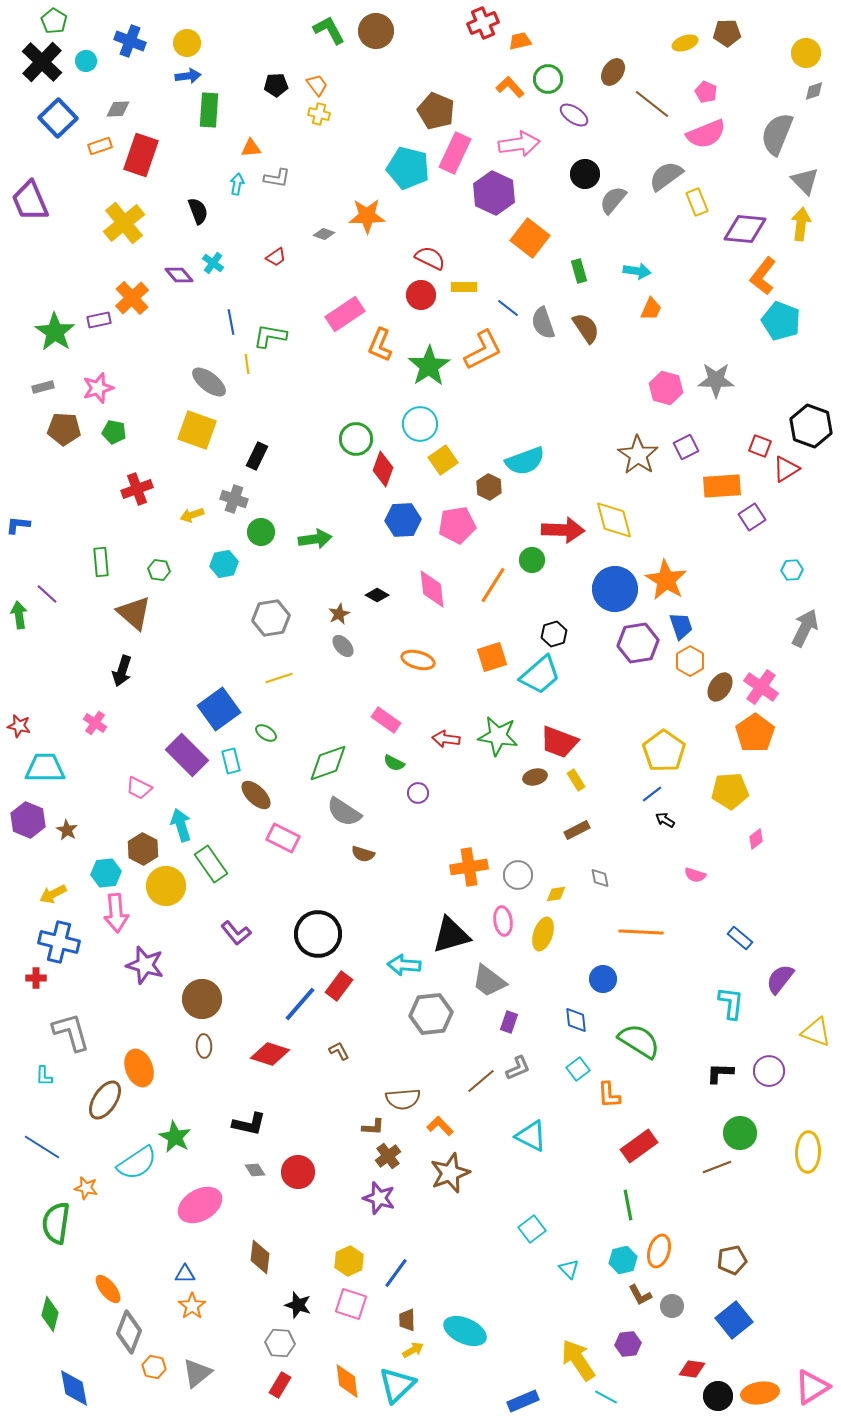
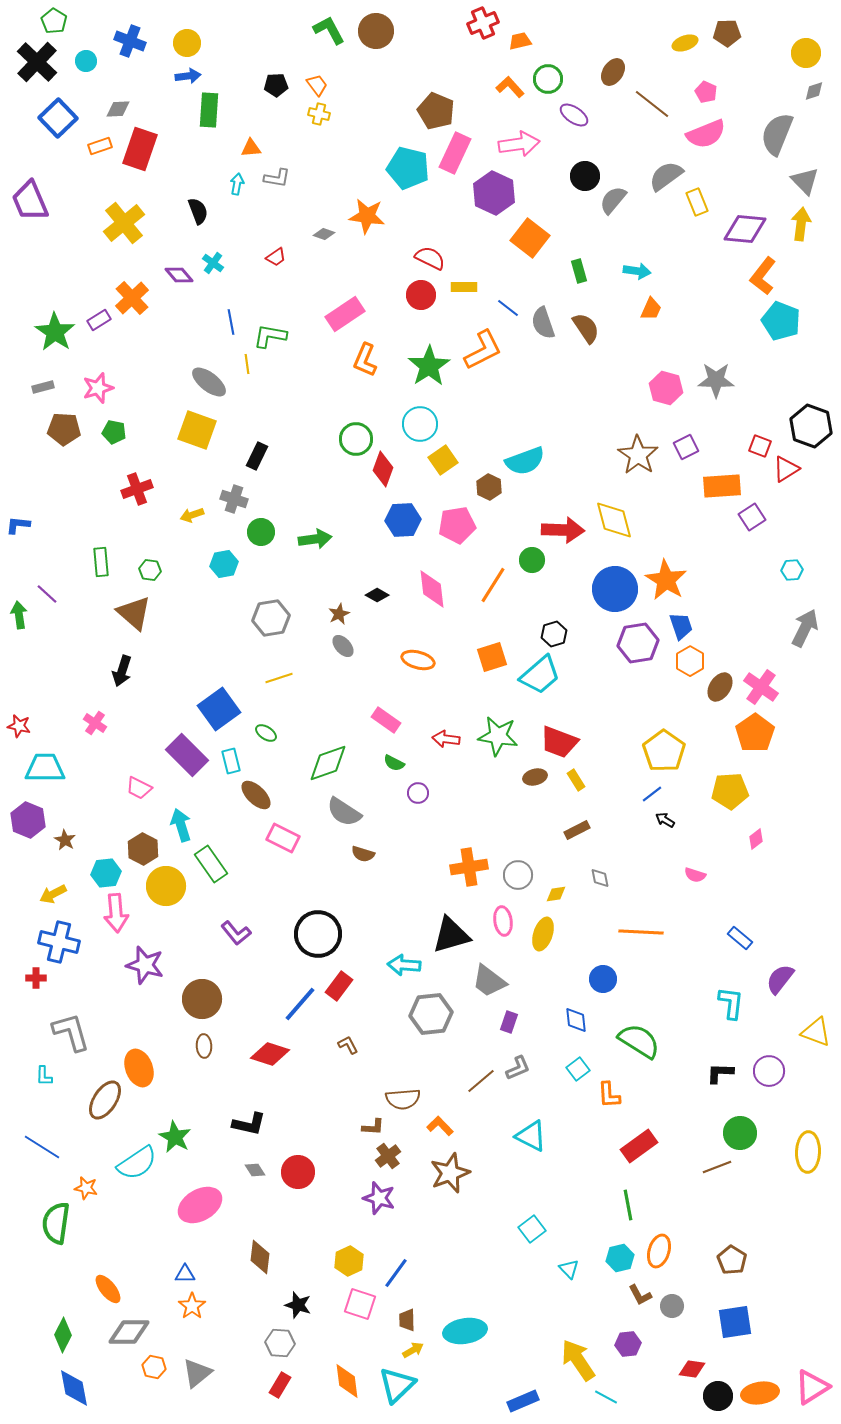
black cross at (42, 62): moved 5 px left
red rectangle at (141, 155): moved 1 px left, 6 px up
black circle at (585, 174): moved 2 px down
orange star at (367, 216): rotated 9 degrees clockwise
purple rectangle at (99, 320): rotated 20 degrees counterclockwise
orange L-shape at (380, 345): moved 15 px left, 15 px down
green hexagon at (159, 570): moved 9 px left
brown star at (67, 830): moved 2 px left, 10 px down
brown L-shape at (339, 1051): moved 9 px right, 6 px up
cyan hexagon at (623, 1260): moved 3 px left, 2 px up
brown pentagon at (732, 1260): rotated 28 degrees counterclockwise
pink square at (351, 1304): moved 9 px right
green diamond at (50, 1314): moved 13 px right, 21 px down; rotated 12 degrees clockwise
blue square at (734, 1320): moved 1 px right, 2 px down; rotated 30 degrees clockwise
cyan ellipse at (465, 1331): rotated 33 degrees counterclockwise
gray diamond at (129, 1332): rotated 69 degrees clockwise
